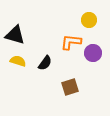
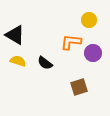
black triangle: rotated 15 degrees clockwise
black semicircle: rotated 91 degrees clockwise
brown square: moved 9 px right
